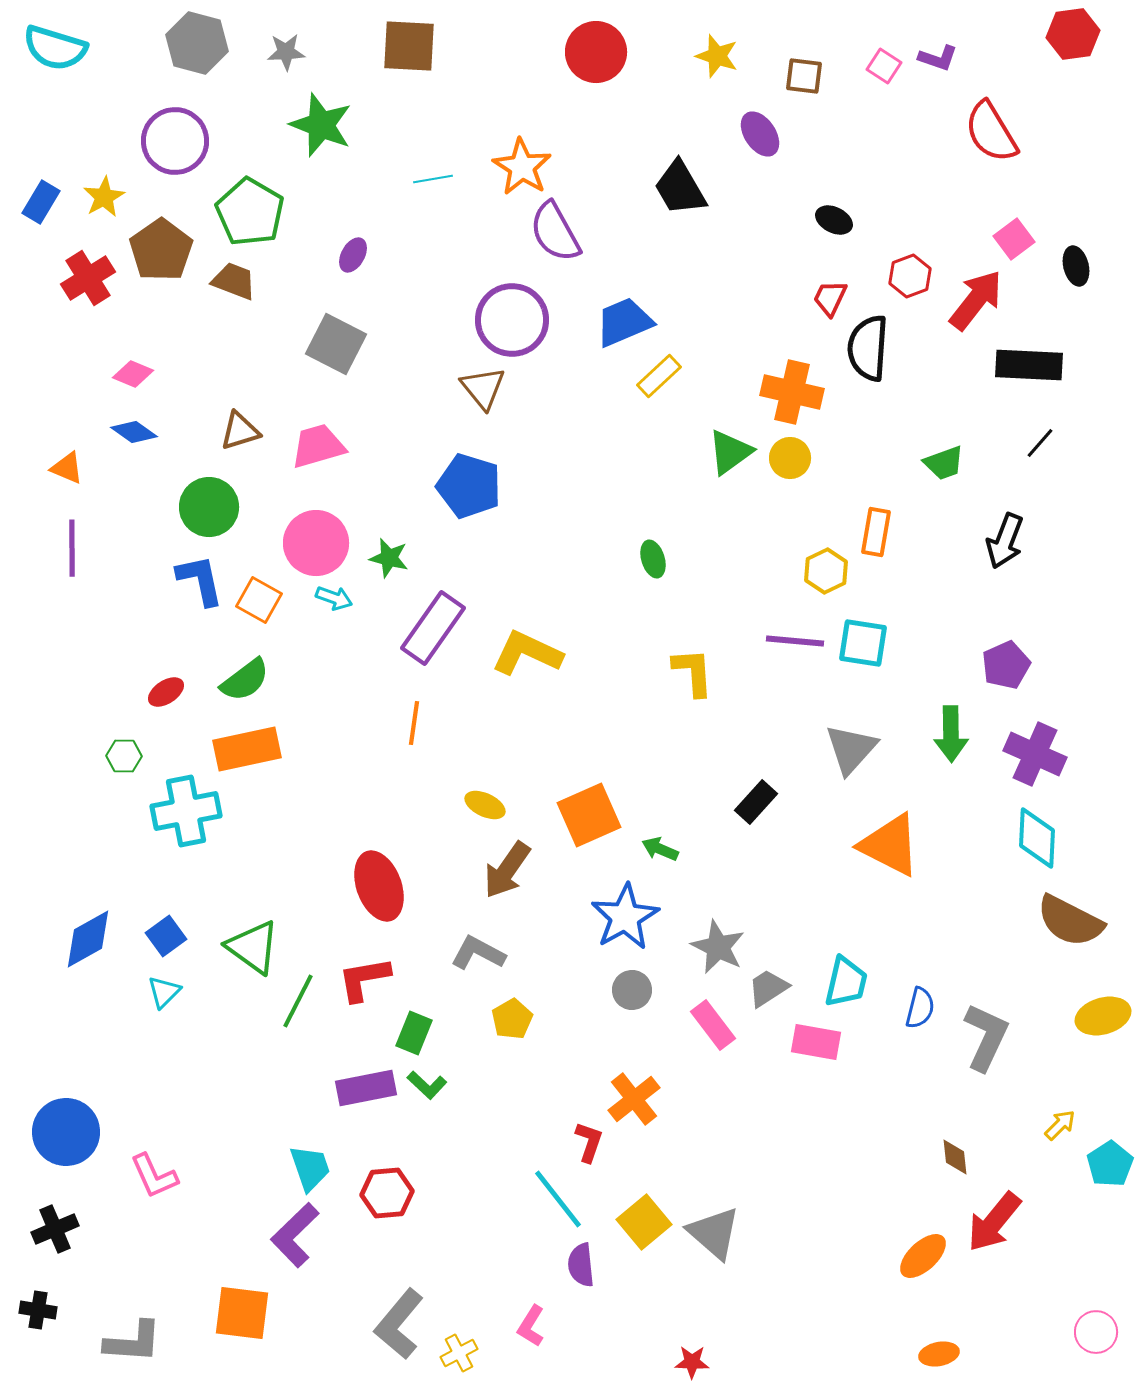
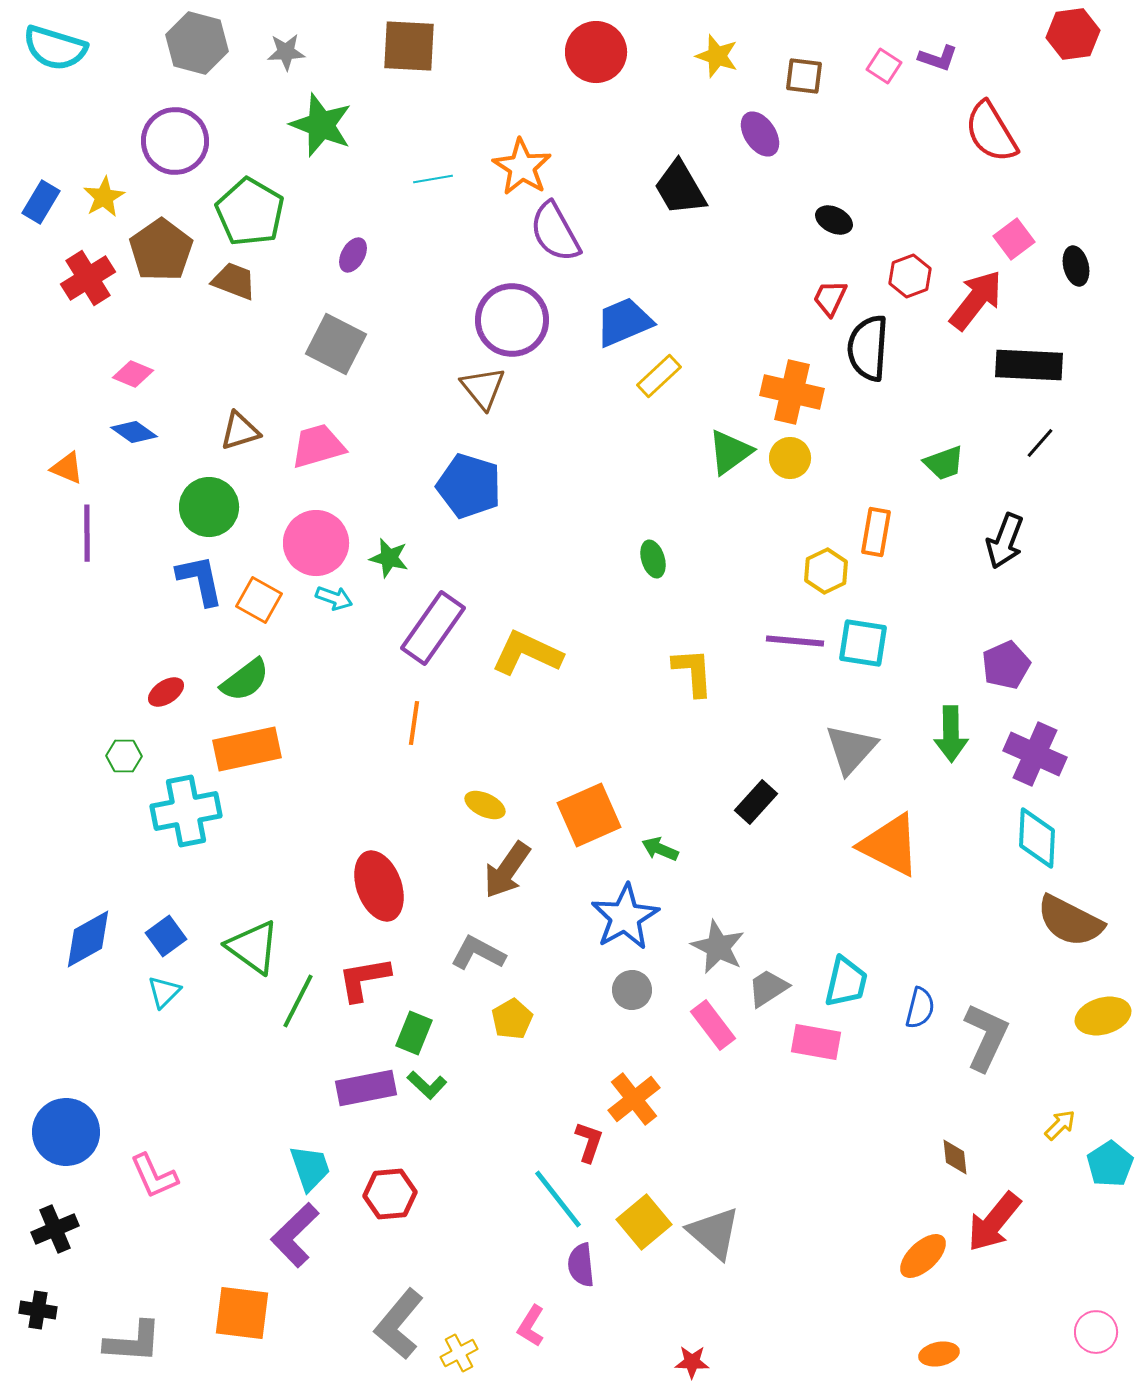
purple line at (72, 548): moved 15 px right, 15 px up
red hexagon at (387, 1193): moved 3 px right, 1 px down
